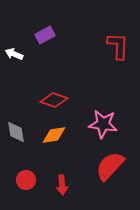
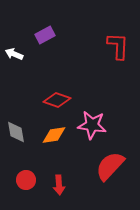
red diamond: moved 3 px right
pink star: moved 11 px left, 1 px down
red arrow: moved 3 px left
